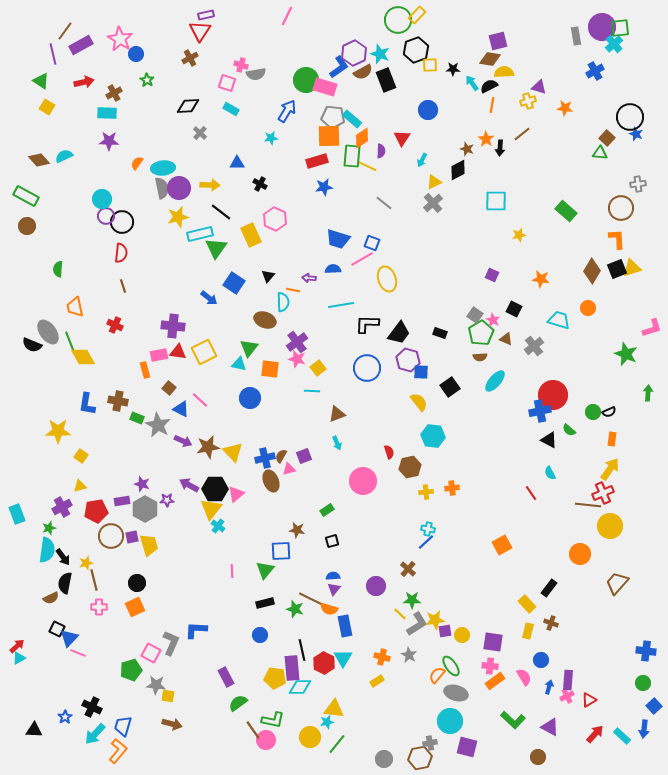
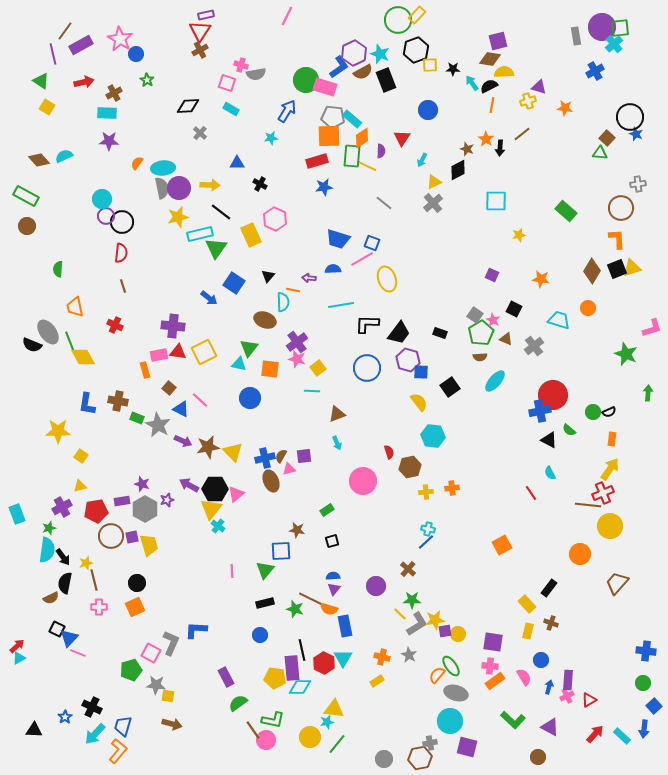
brown cross at (190, 58): moved 10 px right, 8 px up
purple square at (304, 456): rotated 14 degrees clockwise
purple star at (167, 500): rotated 16 degrees counterclockwise
yellow circle at (462, 635): moved 4 px left, 1 px up
